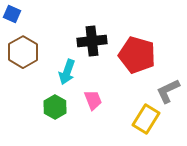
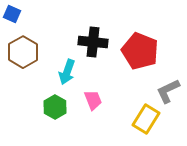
black cross: moved 1 px right, 1 px down; rotated 12 degrees clockwise
red pentagon: moved 3 px right, 4 px up; rotated 6 degrees clockwise
